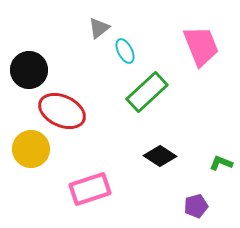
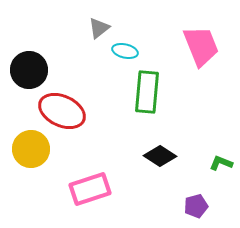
cyan ellipse: rotated 50 degrees counterclockwise
green rectangle: rotated 42 degrees counterclockwise
